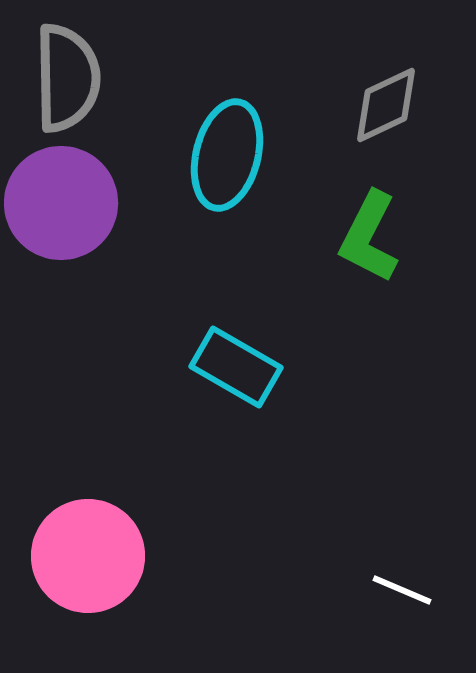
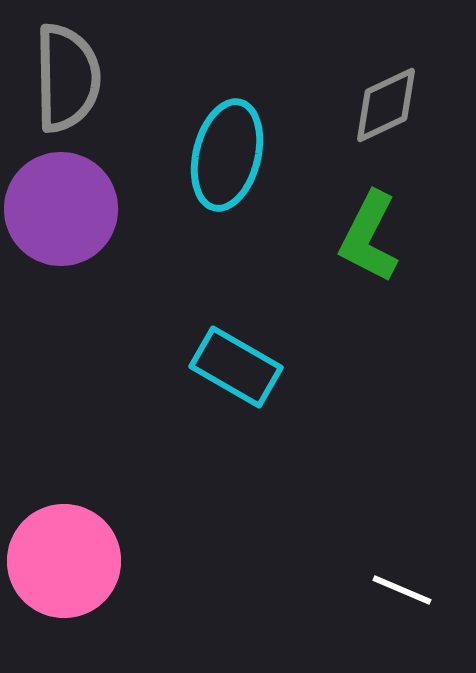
purple circle: moved 6 px down
pink circle: moved 24 px left, 5 px down
